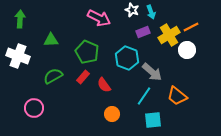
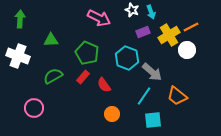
green pentagon: moved 1 px down
